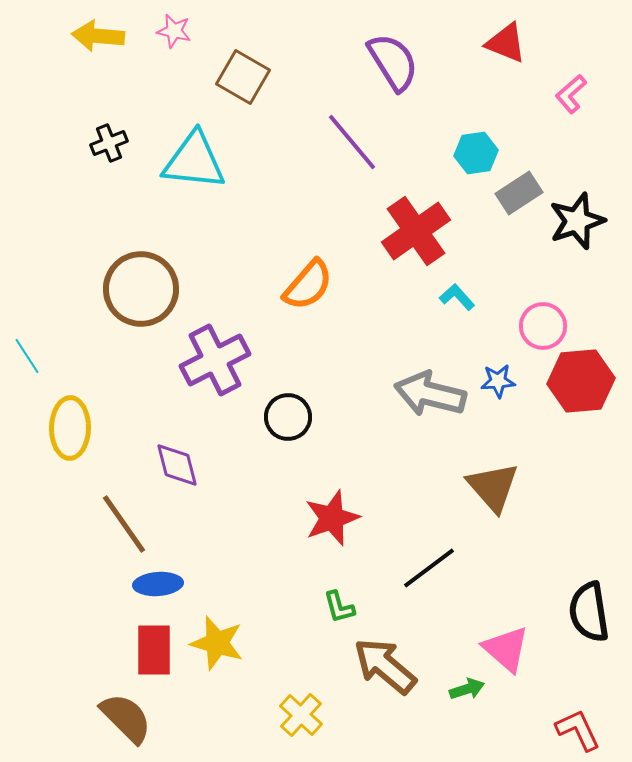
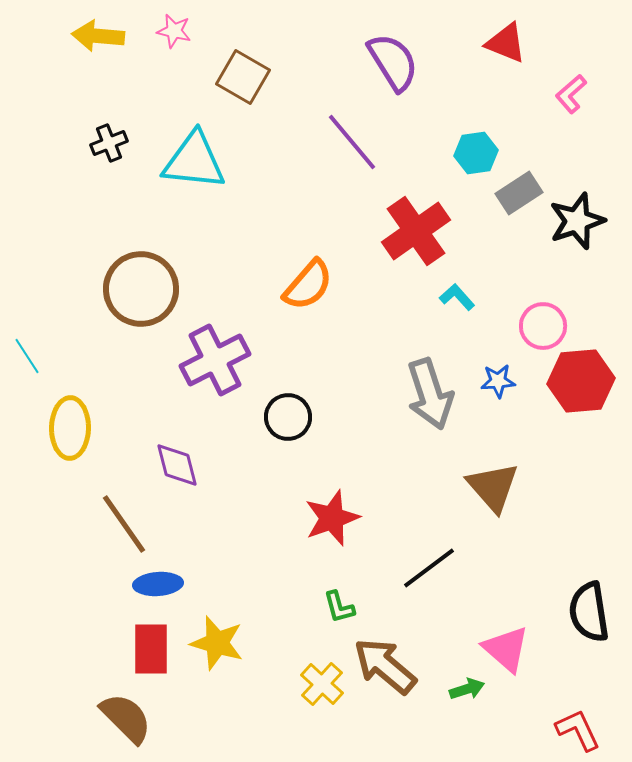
gray arrow: rotated 122 degrees counterclockwise
red rectangle: moved 3 px left, 1 px up
yellow cross: moved 21 px right, 31 px up
